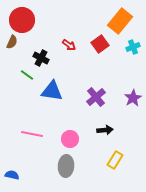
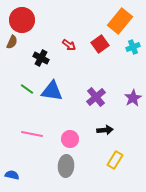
green line: moved 14 px down
